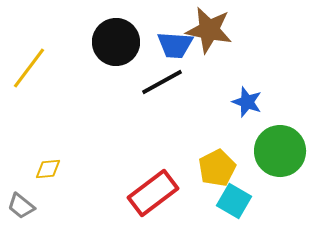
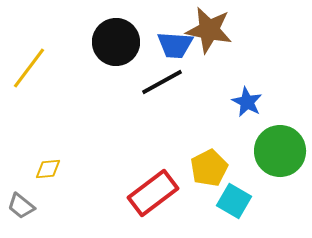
blue star: rotated 8 degrees clockwise
yellow pentagon: moved 8 px left
